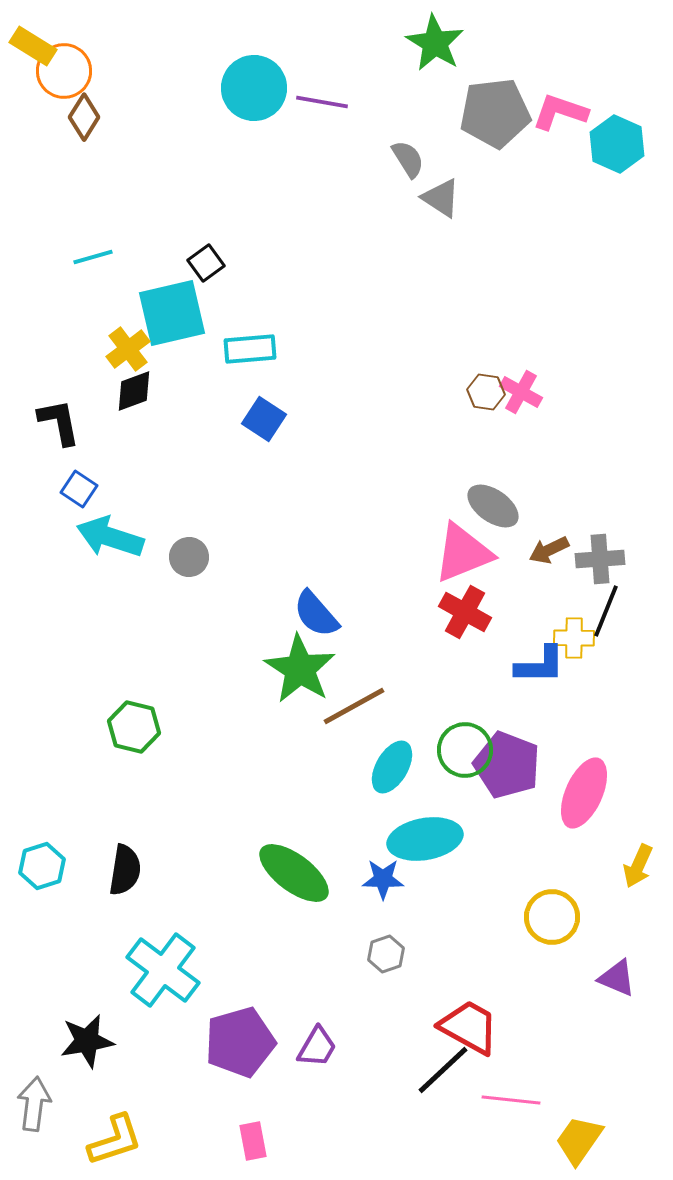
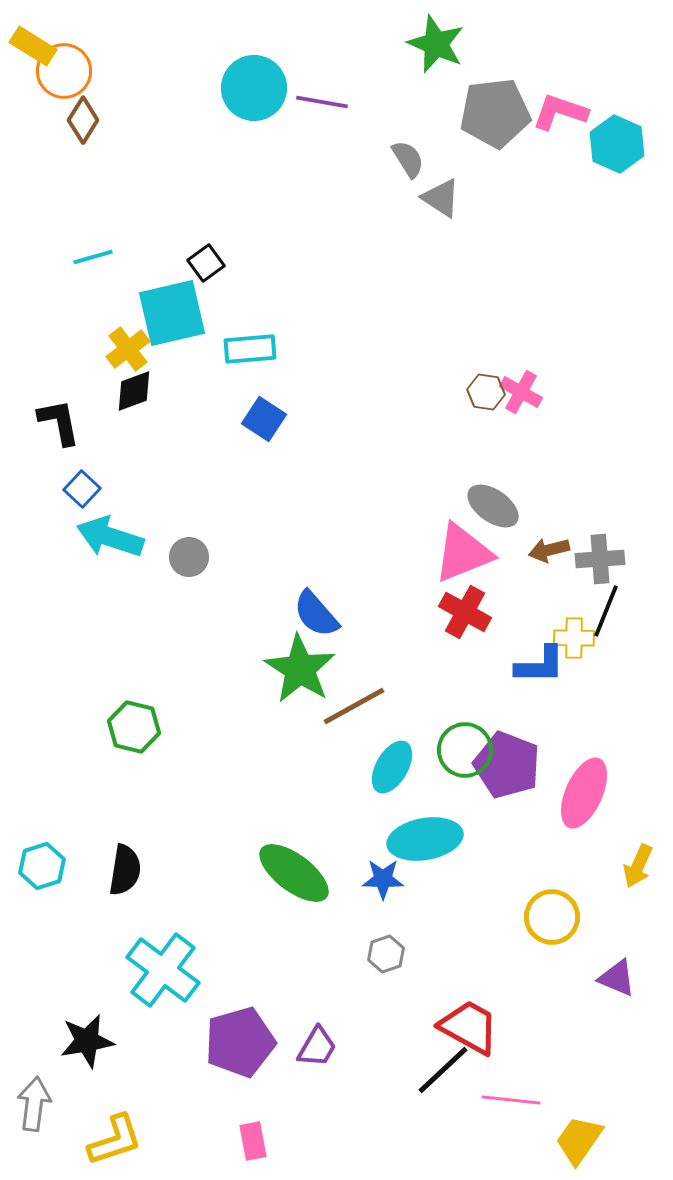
green star at (435, 43): moved 1 px right, 1 px down; rotated 8 degrees counterclockwise
brown diamond at (84, 117): moved 1 px left, 3 px down
blue square at (79, 489): moved 3 px right; rotated 9 degrees clockwise
brown arrow at (549, 550): rotated 12 degrees clockwise
